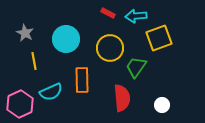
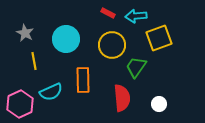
yellow circle: moved 2 px right, 3 px up
orange rectangle: moved 1 px right
white circle: moved 3 px left, 1 px up
